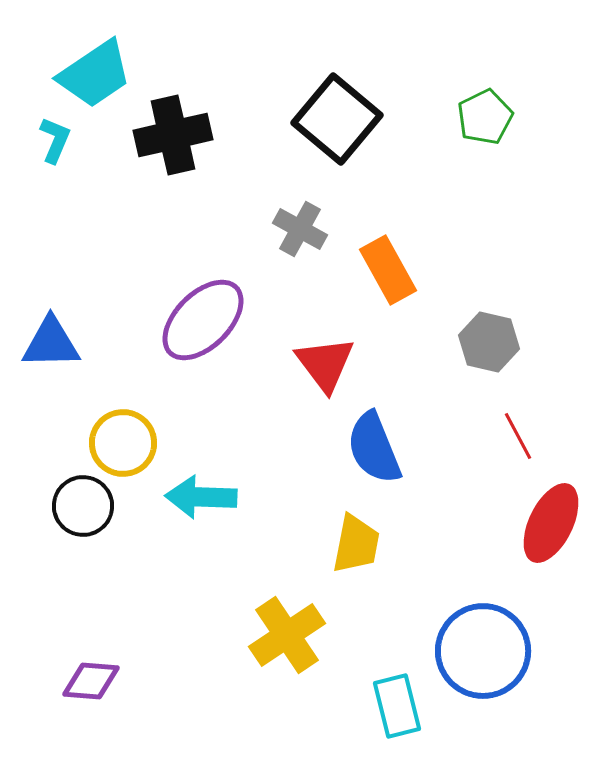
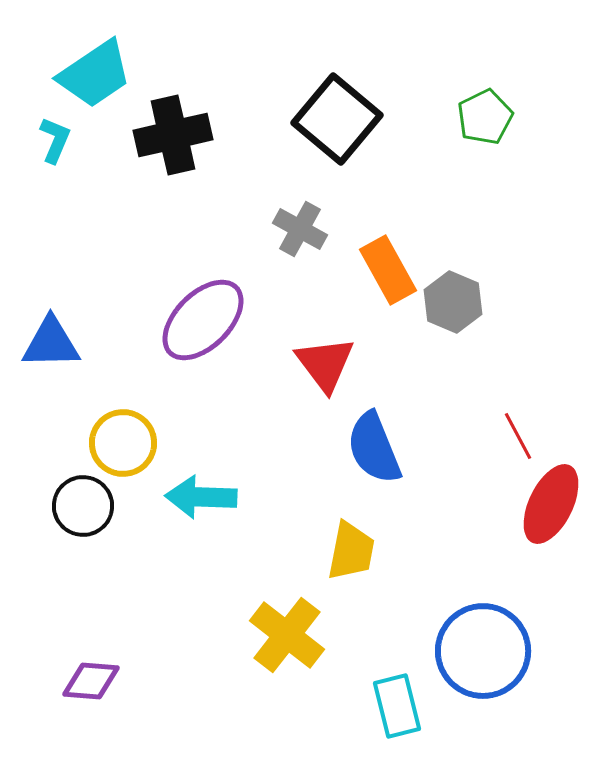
gray hexagon: moved 36 px left, 40 px up; rotated 10 degrees clockwise
red ellipse: moved 19 px up
yellow trapezoid: moved 5 px left, 7 px down
yellow cross: rotated 18 degrees counterclockwise
